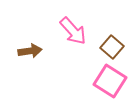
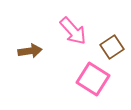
brown square: rotated 15 degrees clockwise
pink square: moved 17 px left, 2 px up
